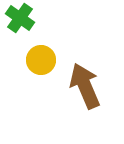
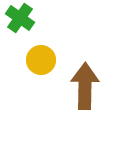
brown arrow: rotated 24 degrees clockwise
